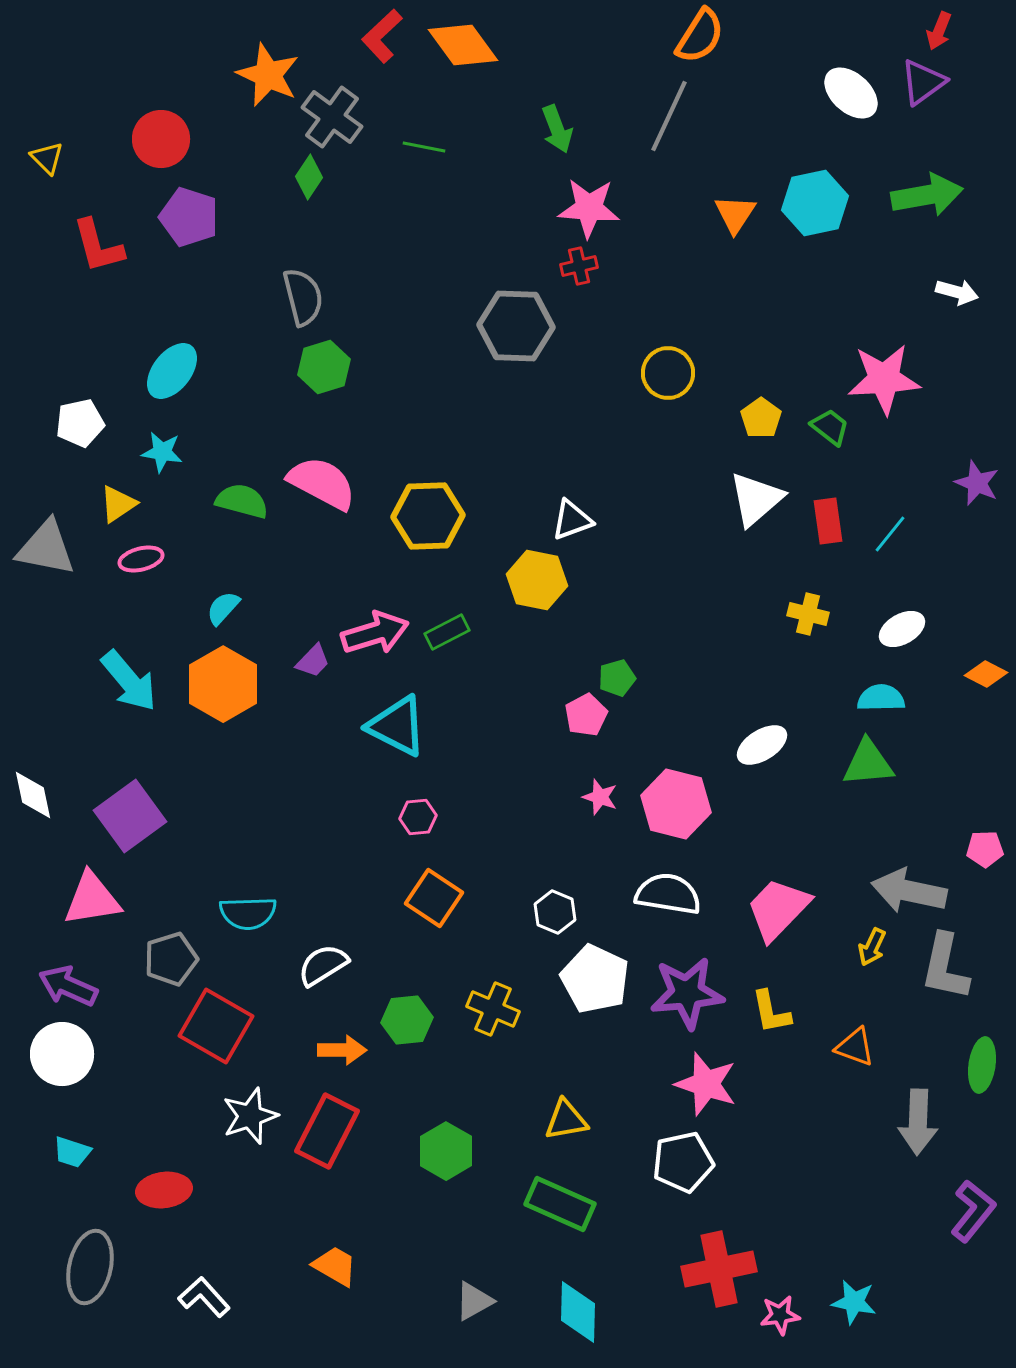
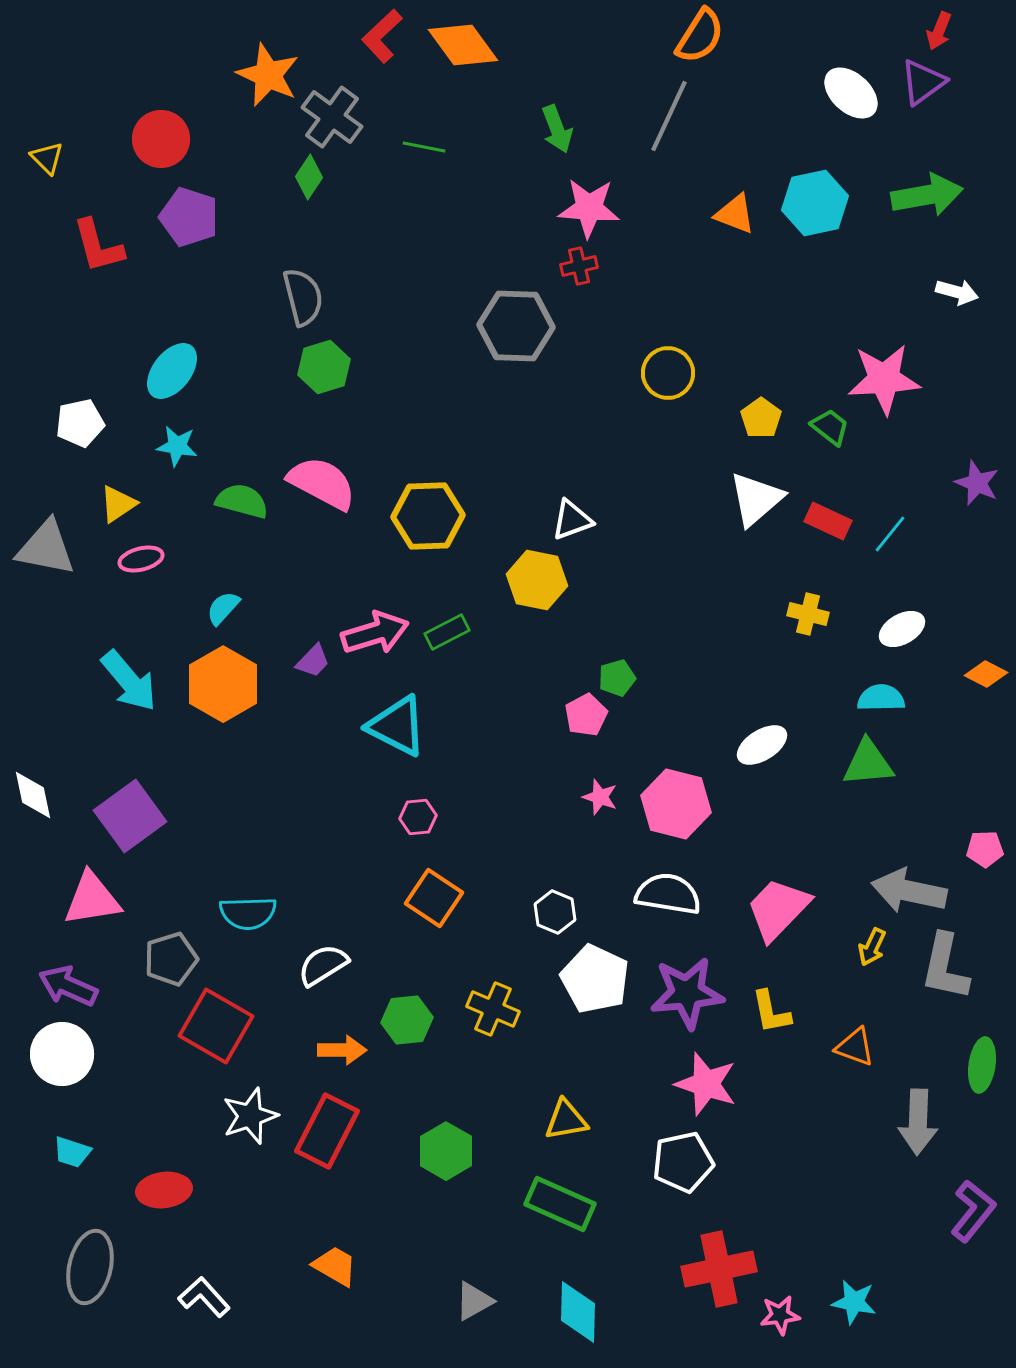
orange triangle at (735, 214): rotated 42 degrees counterclockwise
cyan star at (162, 452): moved 15 px right, 6 px up
red rectangle at (828, 521): rotated 57 degrees counterclockwise
